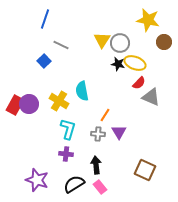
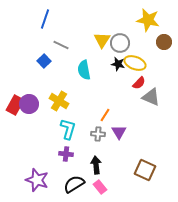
cyan semicircle: moved 2 px right, 21 px up
